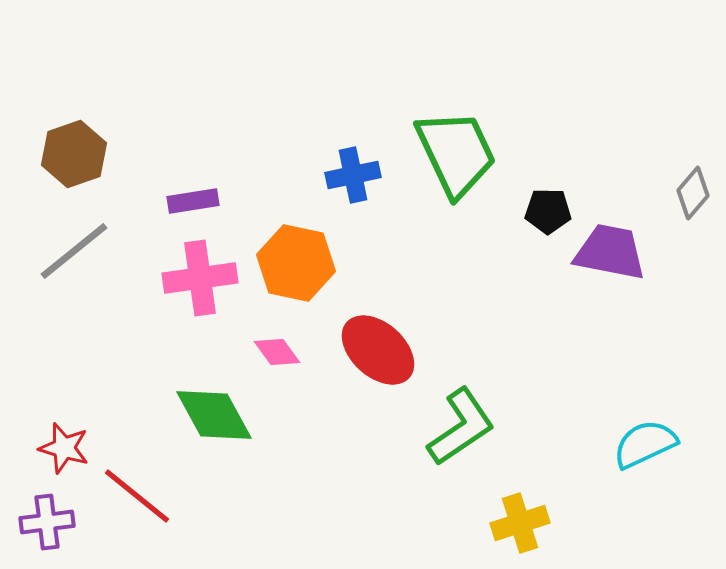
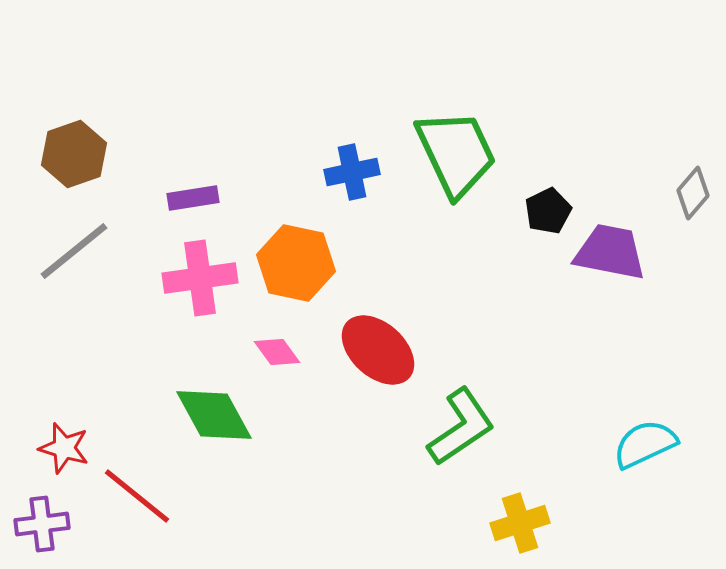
blue cross: moved 1 px left, 3 px up
purple rectangle: moved 3 px up
black pentagon: rotated 27 degrees counterclockwise
purple cross: moved 5 px left, 2 px down
